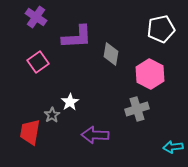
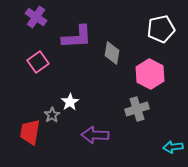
gray diamond: moved 1 px right, 1 px up
